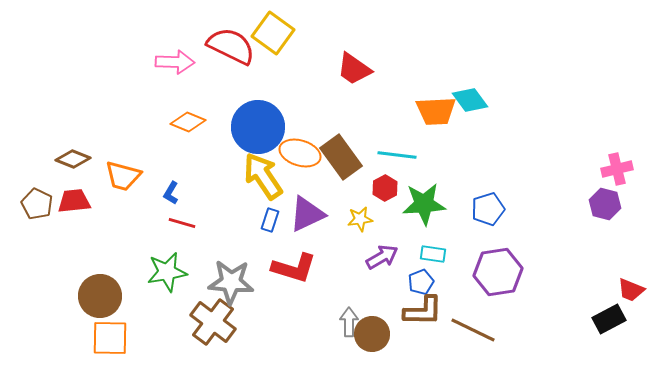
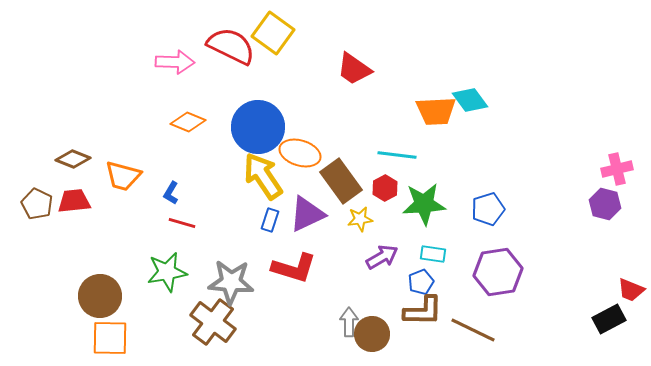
brown rectangle at (341, 157): moved 24 px down
